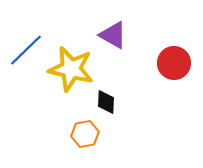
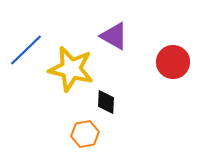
purple triangle: moved 1 px right, 1 px down
red circle: moved 1 px left, 1 px up
